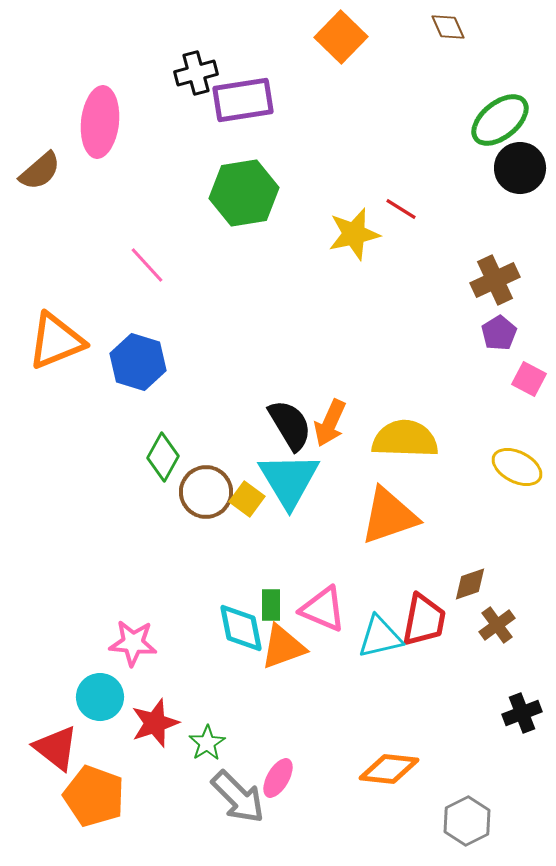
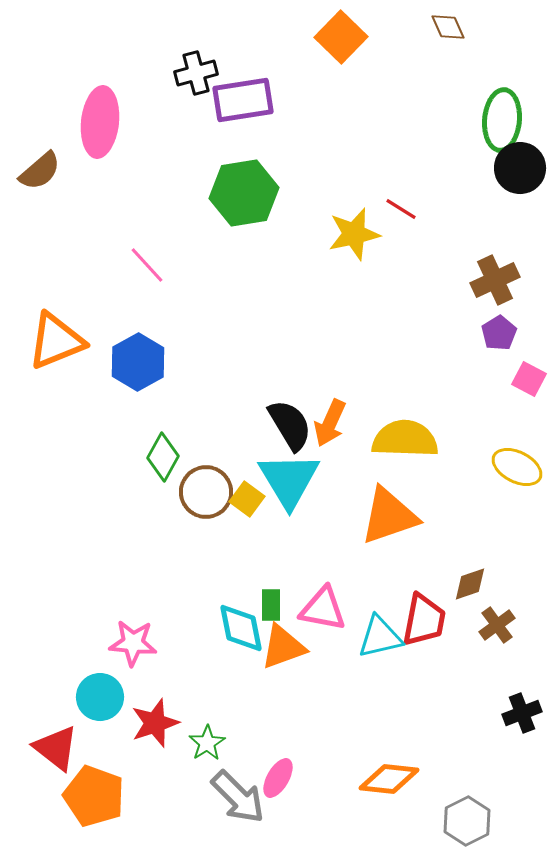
green ellipse at (500, 120): moved 2 px right; rotated 46 degrees counterclockwise
blue hexagon at (138, 362): rotated 14 degrees clockwise
pink triangle at (323, 609): rotated 12 degrees counterclockwise
orange diamond at (389, 769): moved 10 px down
